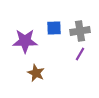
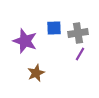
gray cross: moved 2 px left, 2 px down
purple star: rotated 20 degrees clockwise
brown star: rotated 24 degrees clockwise
